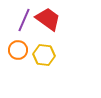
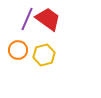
purple line: moved 3 px right, 1 px up
yellow hexagon: rotated 20 degrees counterclockwise
